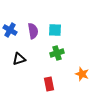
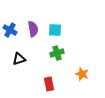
purple semicircle: moved 2 px up
